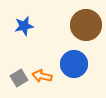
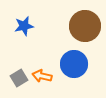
brown circle: moved 1 px left, 1 px down
